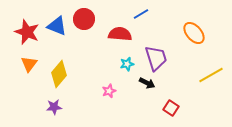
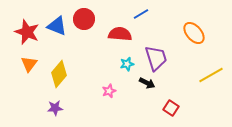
purple star: moved 1 px right, 1 px down
